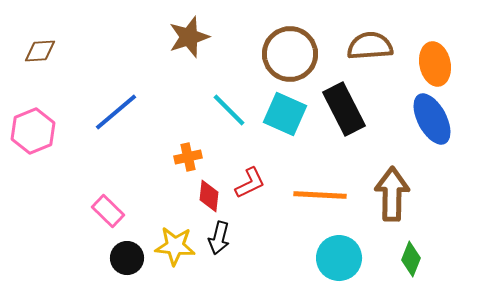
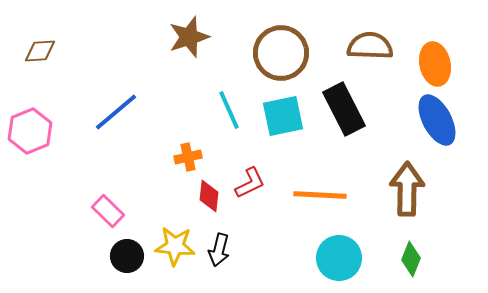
brown semicircle: rotated 6 degrees clockwise
brown circle: moved 9 px left, 1 px up
cyan line: rotated 21 degrees clockwise
cyan square: moved 2 px left, 2 px down; rotated 36 degrees counterclockwise
blue ellipse: moved 5 px right, 1 px down
pink hexagon: moved 3 px left
brown arrow: moved 15 px right, 5 px up
black arrow: moved 12 px down
black circle: moved 2 px up
